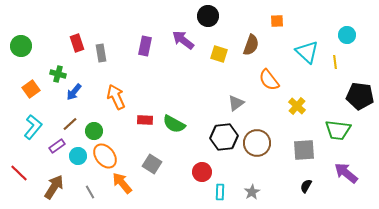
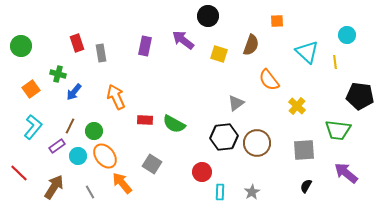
brown line at (70, 124): moved 2 px down; rotated 21 degrees counterclockwise
